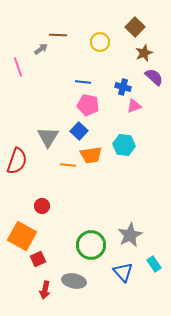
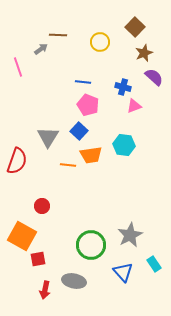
pink pentagon: rotated 10 degrees clockwise
red square: rotated 14 degrees clockwise
